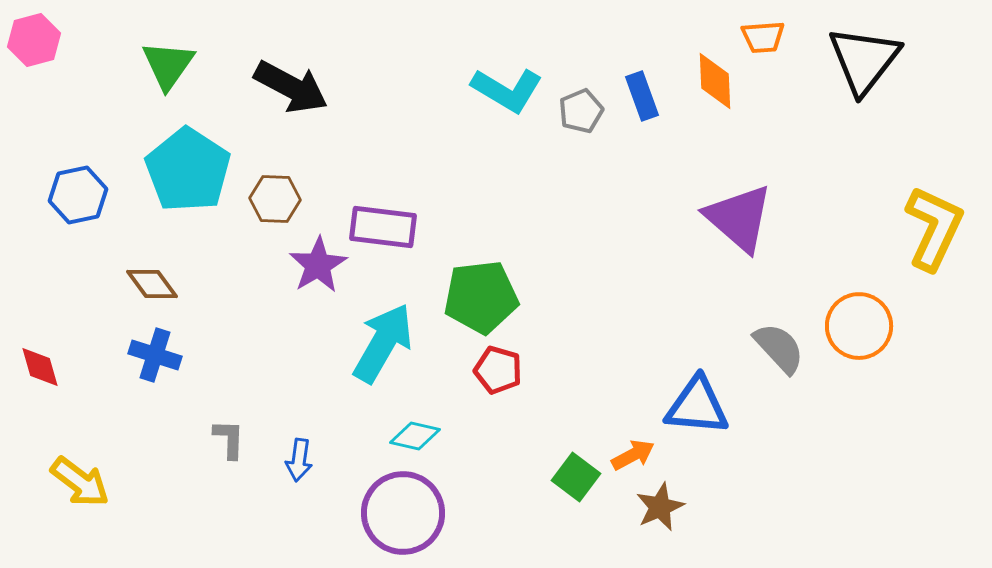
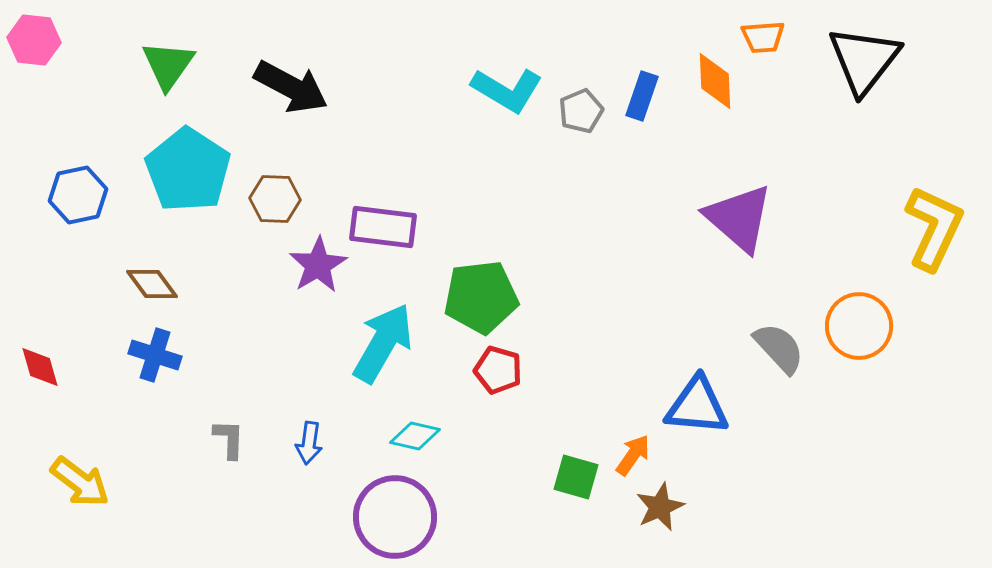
pink hexagon: rotated 21 degrees clockwise
blue rectangle: rotated 39 degrees clockwise
orange arrow: rotated 27 degrees counterclockwise
blue arrow: moved 10 px right, 17 px up
green square: rotated 21 degrees counterclockwise
purple circle: moved 8 px left, 4 px down
